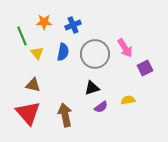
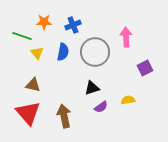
green line: rotated 48 degrees counterclockwise
pink arrow: moved 1 px right, 11 px up; rotated 150 degrees counterclockwise
gray circle: moved 2 px up
brown arrow: moved 1 px left, 1 px down
